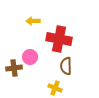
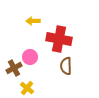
brown cross: rotated 21 degrees counterclockwise
yellow cross: moved 28 px left; rotated 16 degrees clockwise
